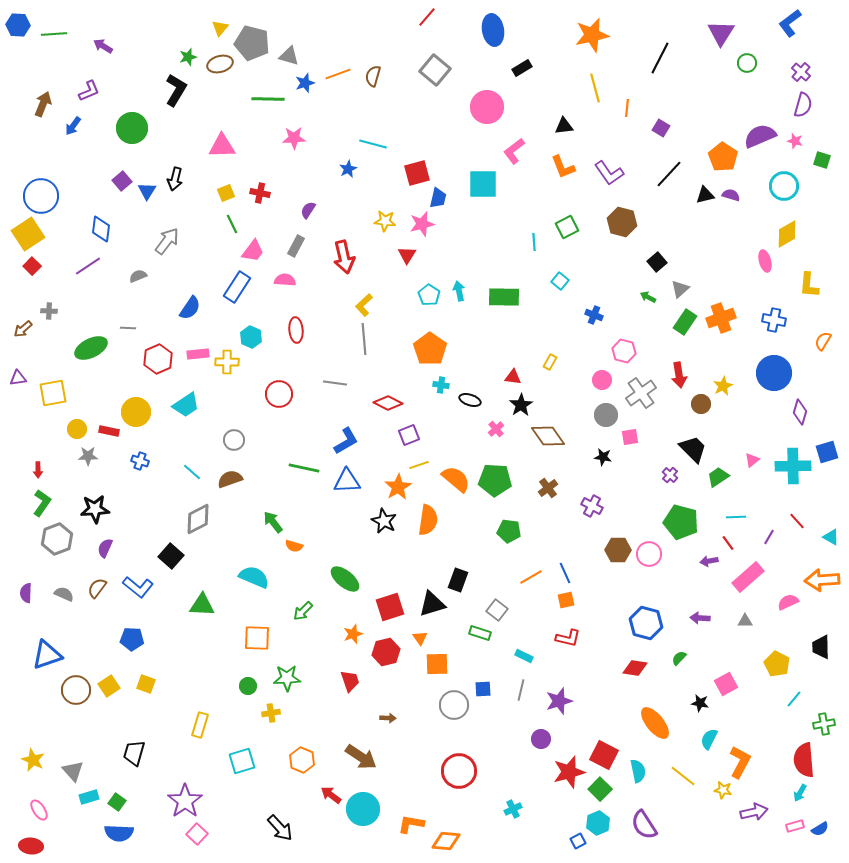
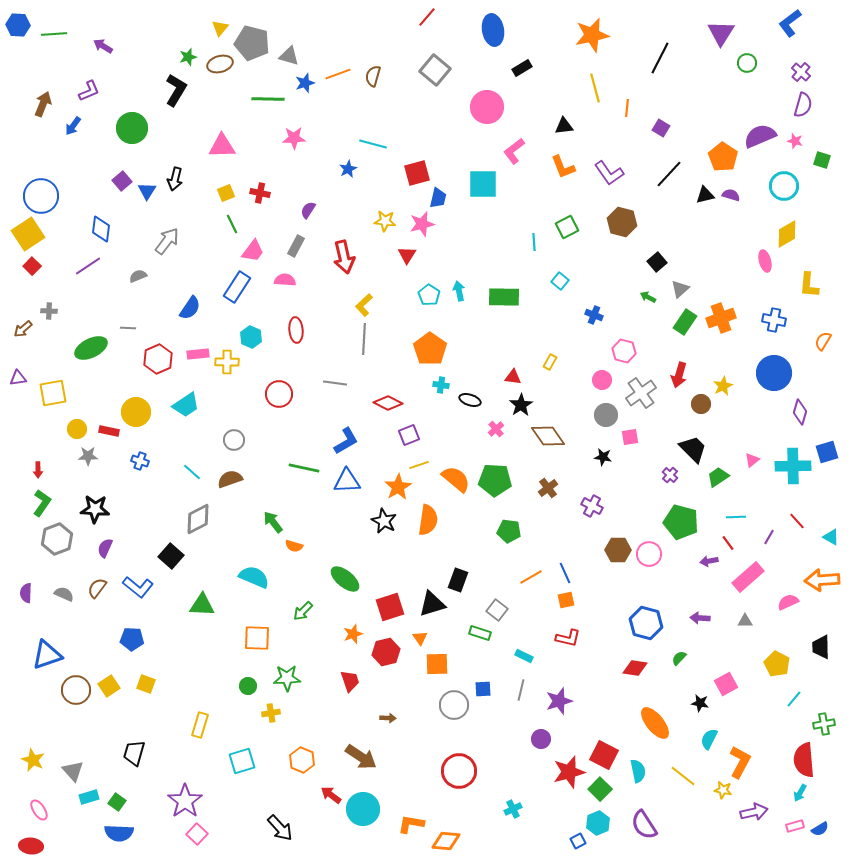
gray line at (364, 339): rotated 8 degrees clockwise
red arrow at (679, 375): rotated 25 degrees clockwise
black star at (95, 509): rotated 8 degrees clockwise
